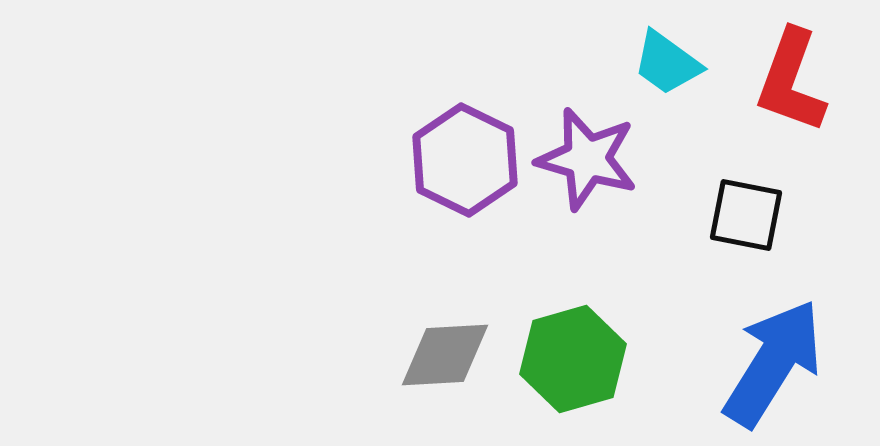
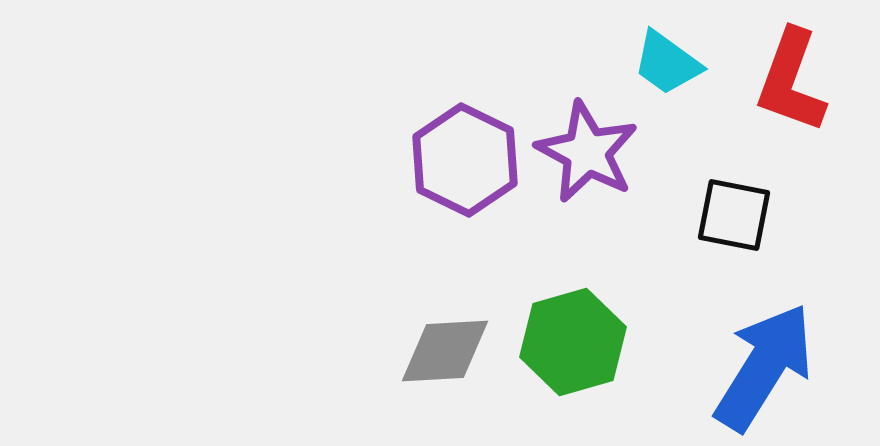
purple star: moved 7 px up; rotated 12 degrees clockwise
black square: moved 12 px left
gray diamond: moved 4 px up
green hexagon: moved 17 px up
blue arrow: moved 9 px left, 4 px down
